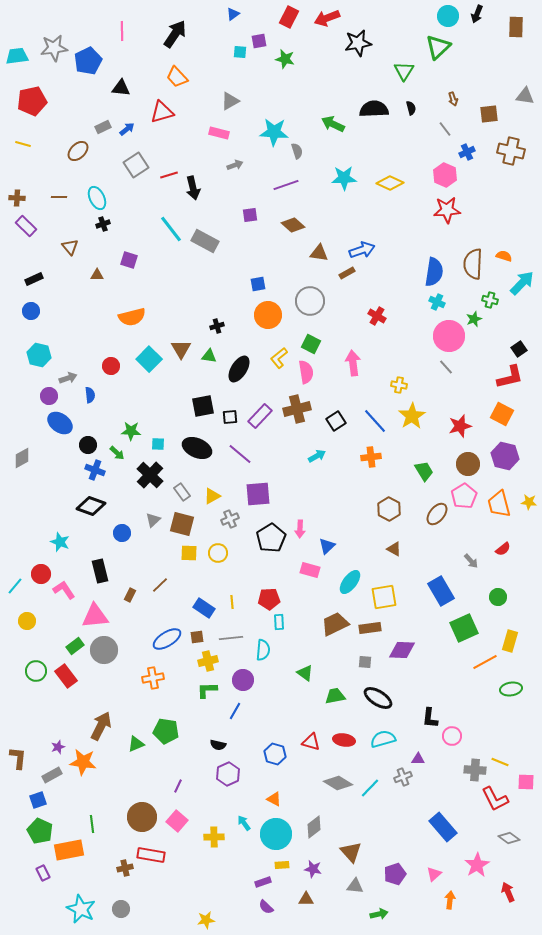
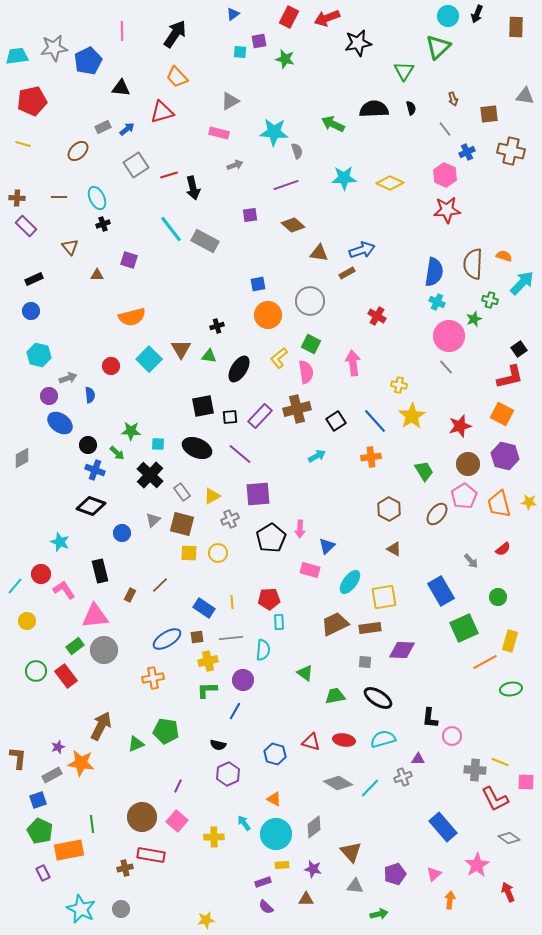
orange star at (83, 762): moved 2 px left, 1 px down
